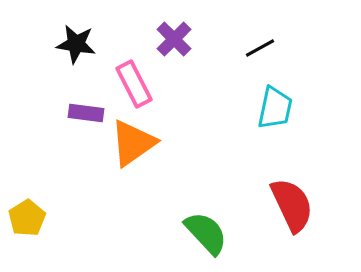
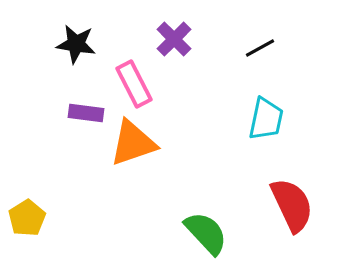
cyan trapezoid: moved 9 px left, 11 px down
orange triangle: rotated 16 degrees clockwise
